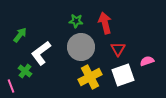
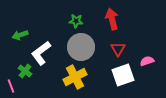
red arrow: moved 7 px right, 4 px up
green arrow: rotated 147 degrees counterclockwise
yellow cross: moved 15 px left
